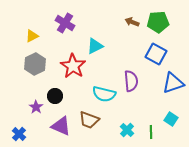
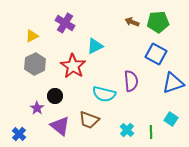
purple star: moved 1 px right, 1 px down
purple triangle: moved 1 px left; rotated 15 degrees clockwise
